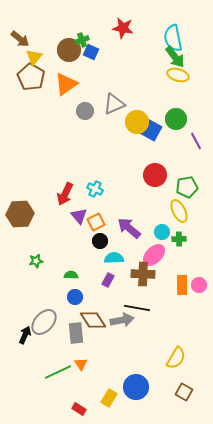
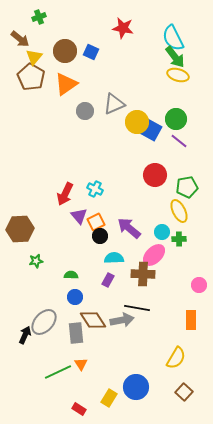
cyan semicircle at (173, 38): rotated 16 degrees counterclockwise
green cross at (82, 40): moved 43 px left, 23 px up
brown circle at (69, 50): moved 4 px left, 1 px down
purple line at (196, 141): moved 17 px left; rotated 24 degrees counterclockwise
brown hexagon at (20, 214): moved 15 px down
black circle at (100, 241): moved 5 px up
orange rectangle at (182, 285): moved 9 px right, 35 px down
brown square at (184, 392): rotated 12 degrees clockwise
